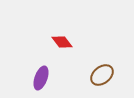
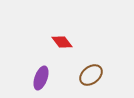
brown ellipse: moved 11 px left
